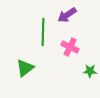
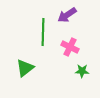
green star: moved 8 px left
